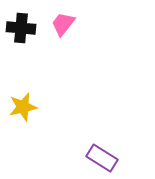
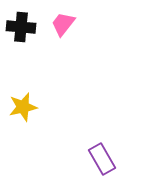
black cross: moved 1 px up
purple rectangle: moved 1 px down; rotated 28 degrees clockwise
